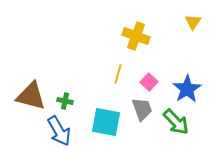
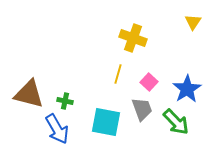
yellow cross: moved 3 px left, 2 px down
brown triangle: moved 2 px left, 2 px up
blue arrow: moved 2 px left, 2 px up
